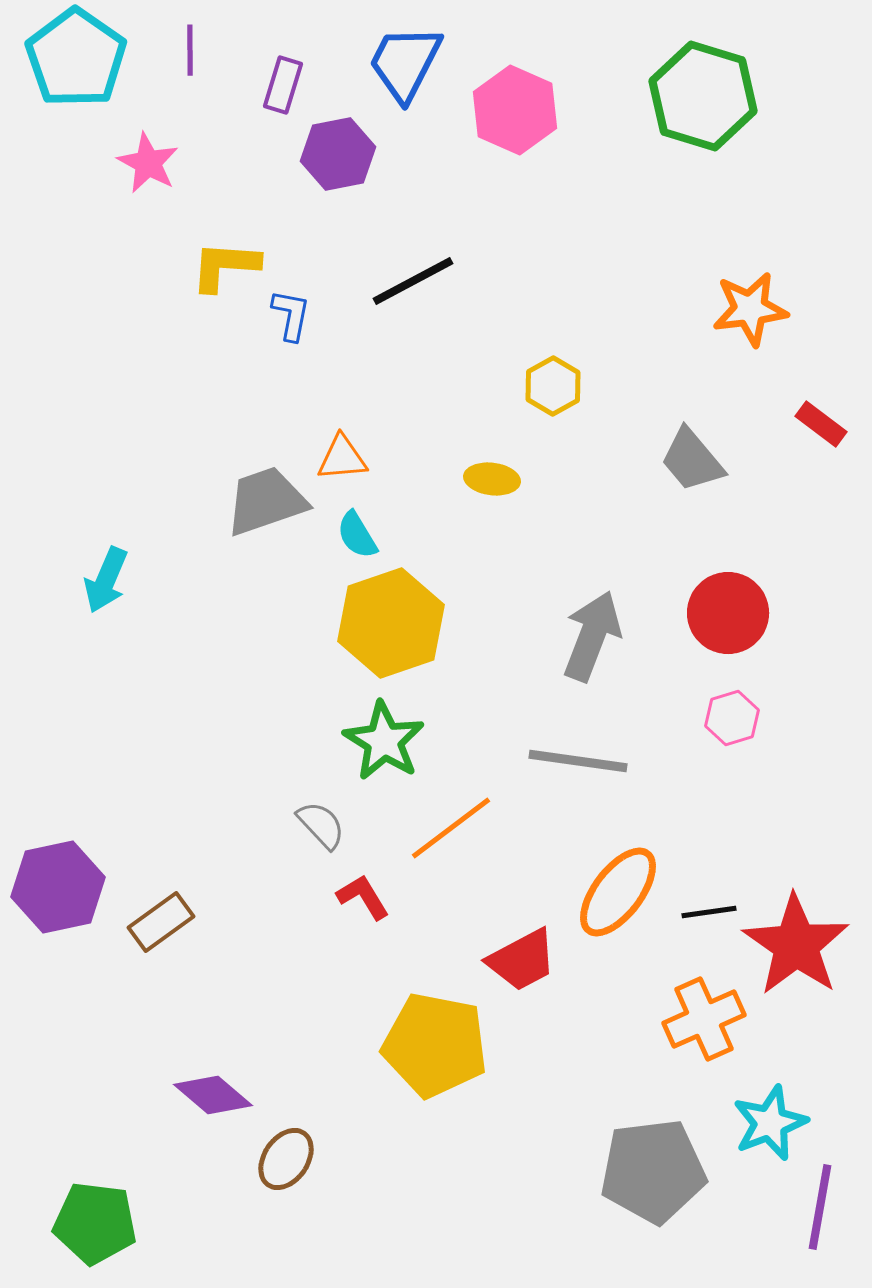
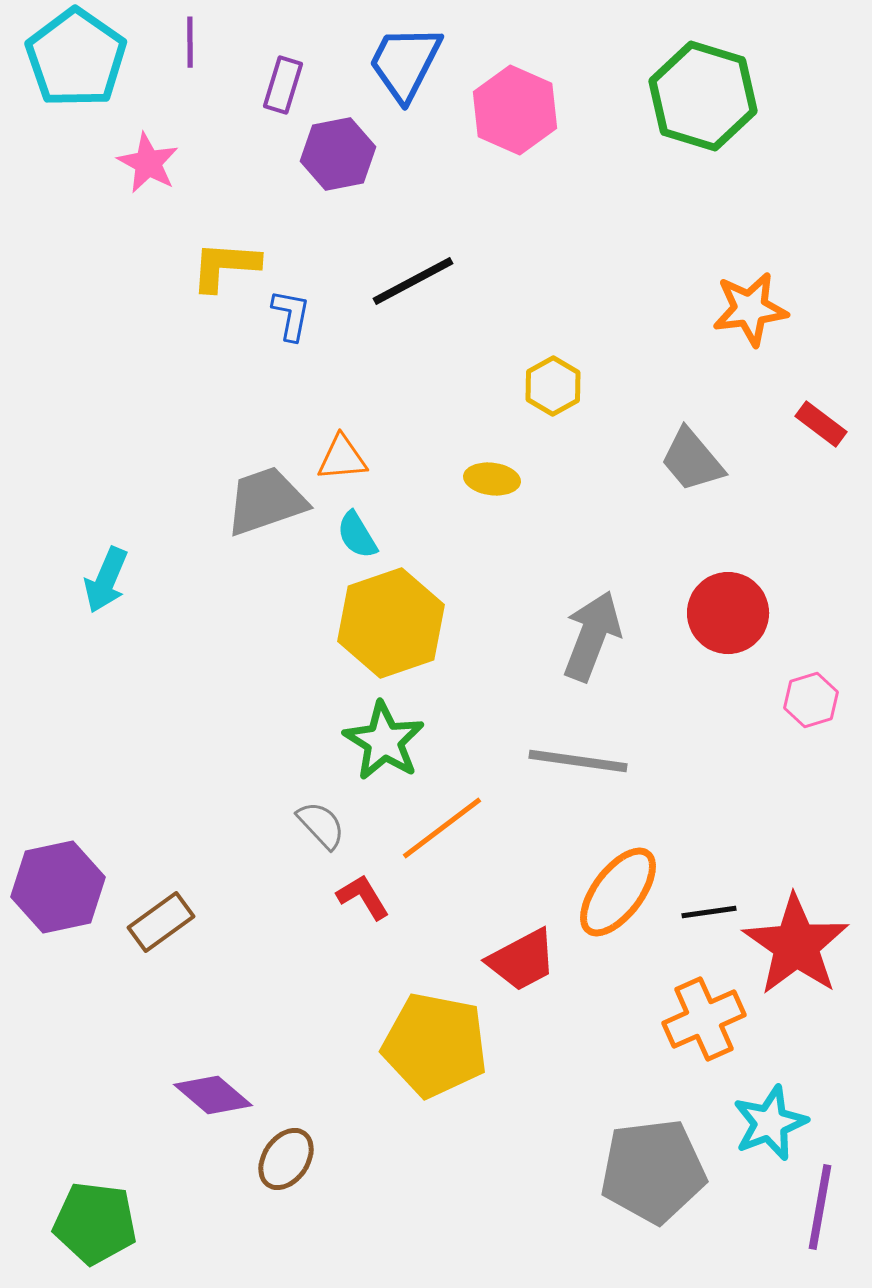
purple line at (190, 50): moved 8 px up
pink hexagon at (732, 718): moved 79 px right, 18 px up
orange line at (451, 828): moved 9 px left
